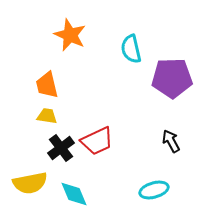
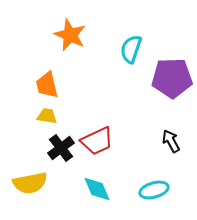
cyan semicircle: rotated 32 degrees clockwise
cyan diamond: moved 23 px right, 5 px up
